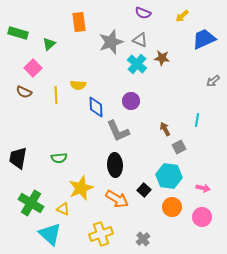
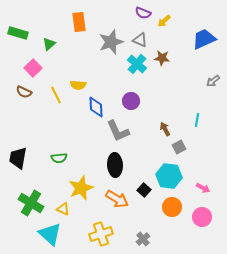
yellow arrow: moved 18 px left, 5 px down
yellow line: rotated 24 degrees counterclockwise
pink arrow: rotated 16 degrees clockwise
